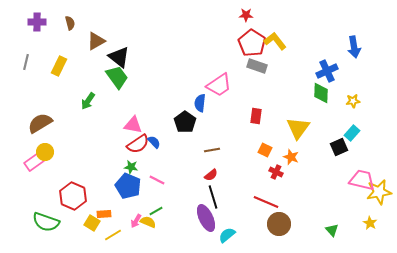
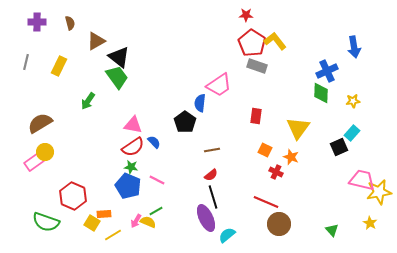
red semicircle at (138, 144): moved 5 px left, 3 px down
